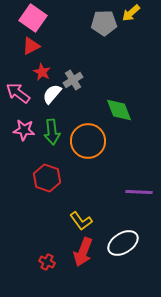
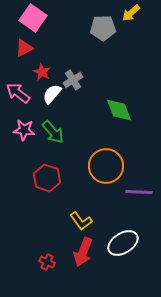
gray pentagon: moved 1 px left, 5 px down
red triangle: moved 7 px left, 2 px down
green arrow: moved 1 px right; rotated 35 degrees counterclockwise
orange circle: moved 18 px right, 25 px down
